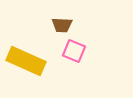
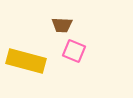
yellow rectangle: rotated 9 degrees counterclockwise
